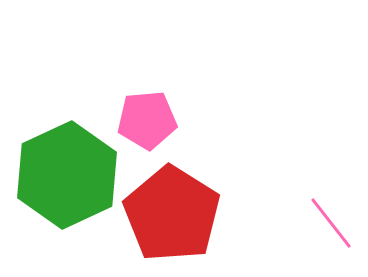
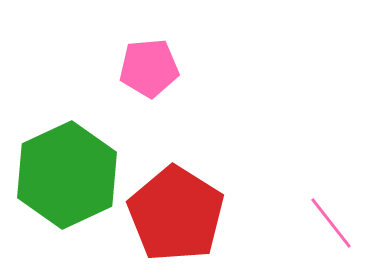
pink pentagon: moved 2 px right, 52 px up
red pentagon: moved 4 px right
